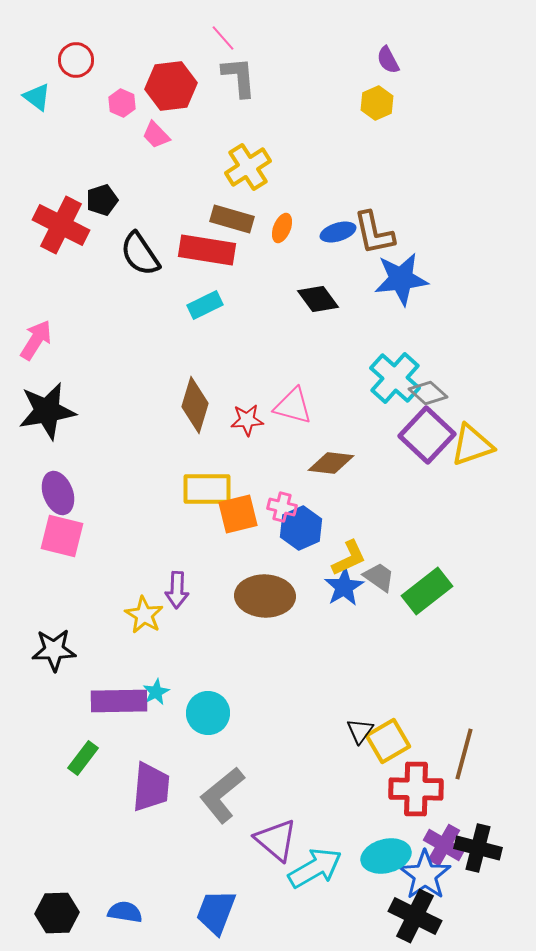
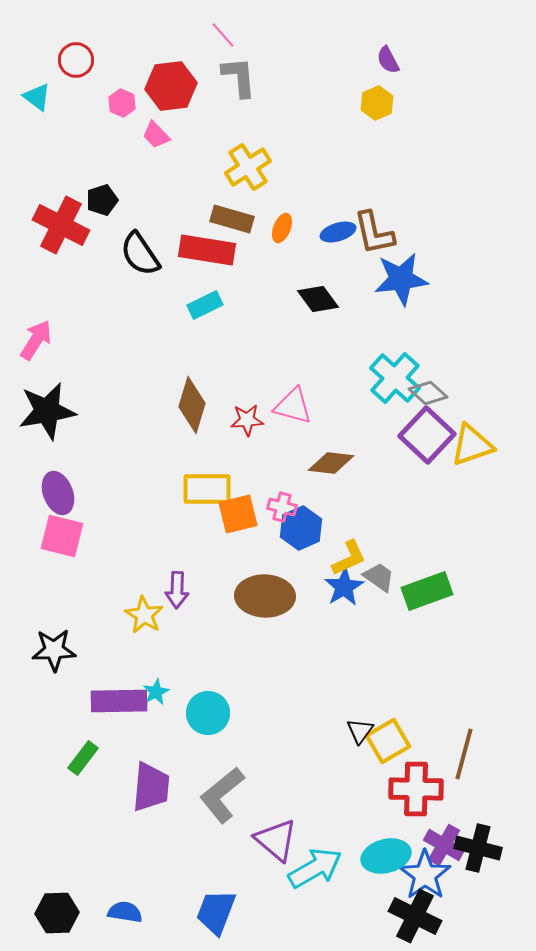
pink line at (223, 38): moved 3 px up
brown diamond at (195, 405): moved 3 px left
green rectangle at (427, 591): rotated 18 degrees clockwise
